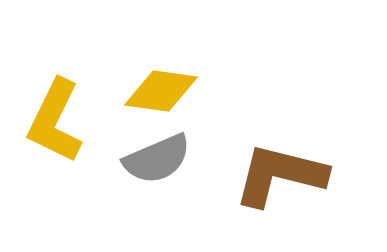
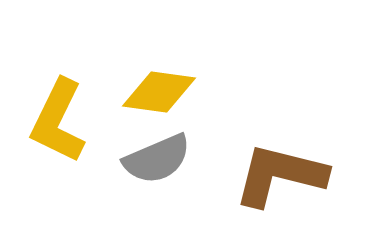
yellow diamond: moved 2 px left, 1 px down
yellow L-shape: moved 3 px right
